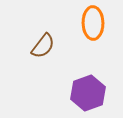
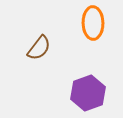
brown semicircle: moved 4 px left, 2 px down
